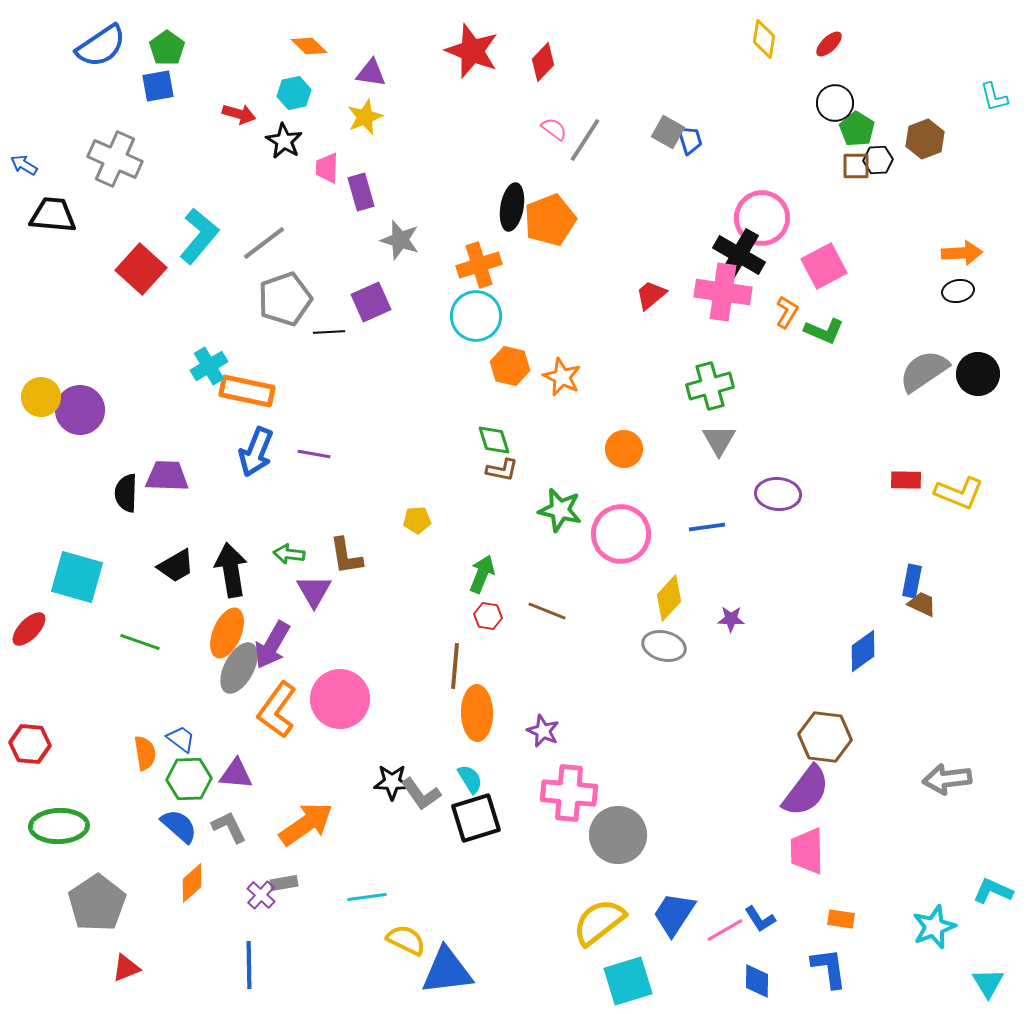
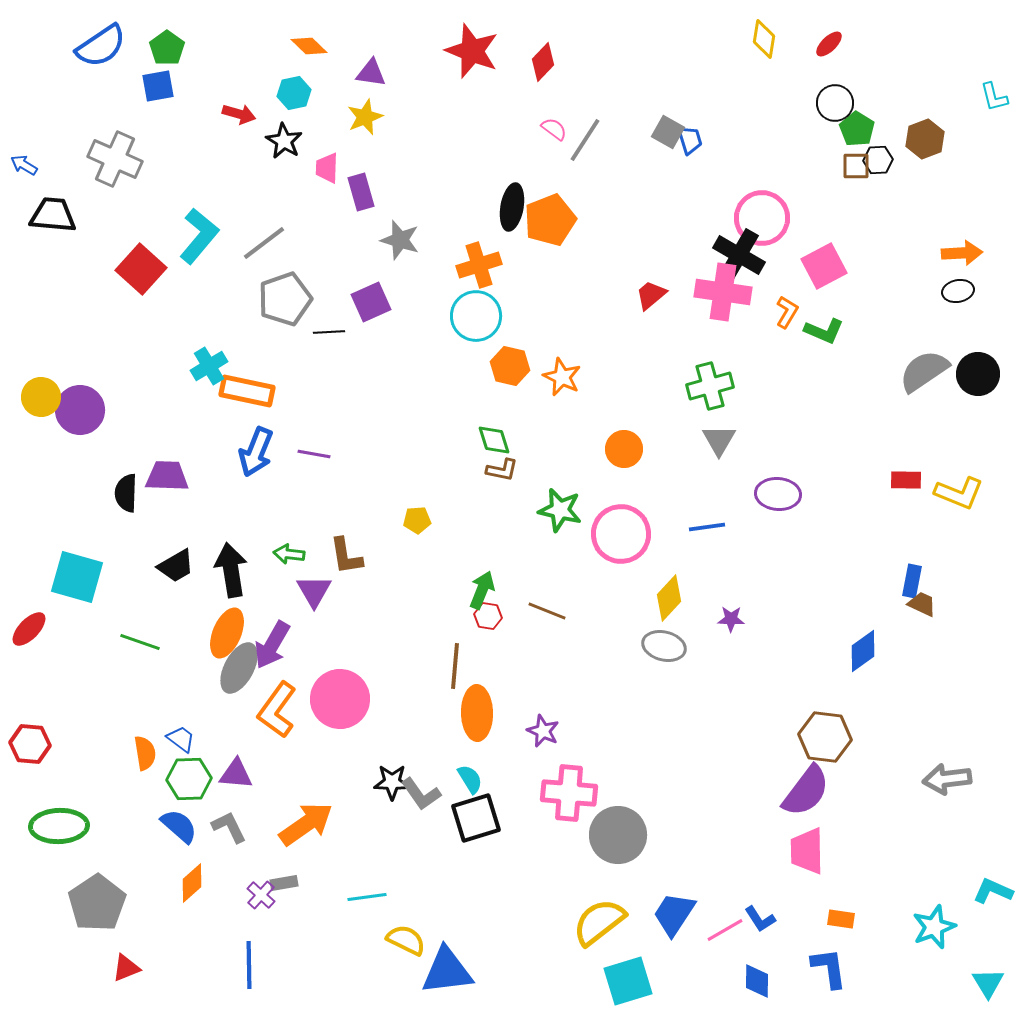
green arrow at (482, 574): moved 16 px down
